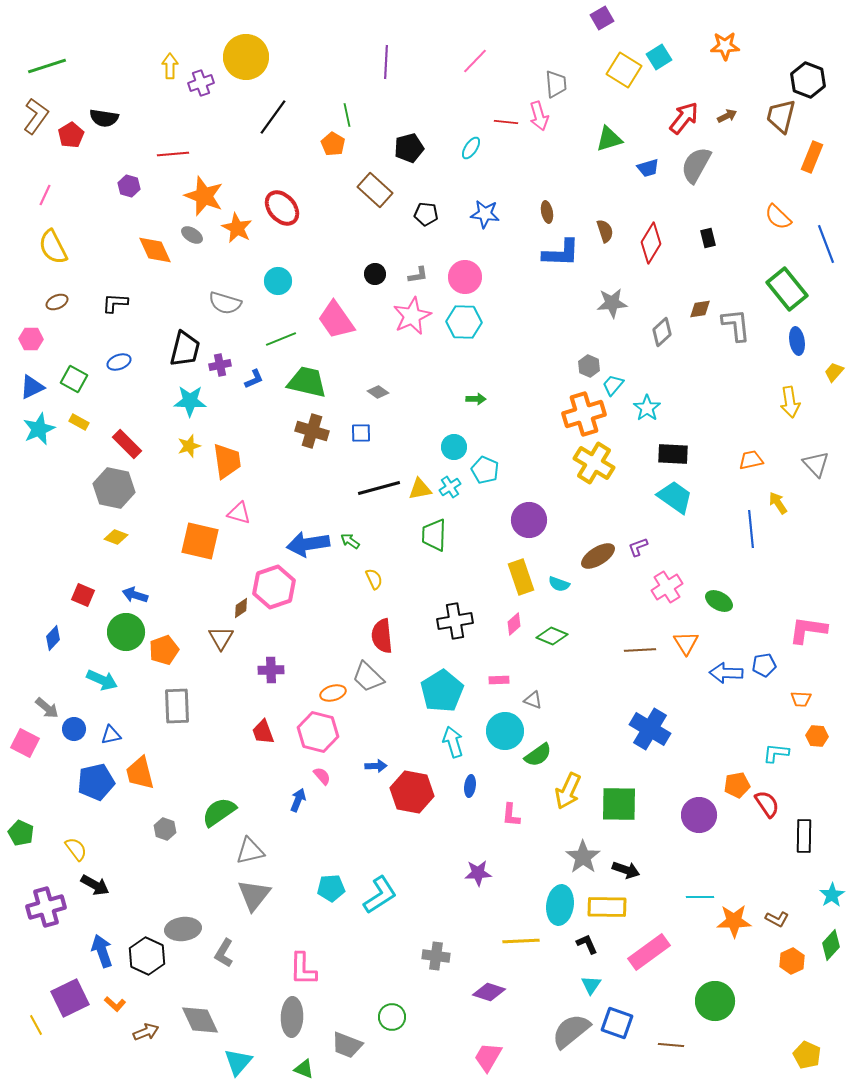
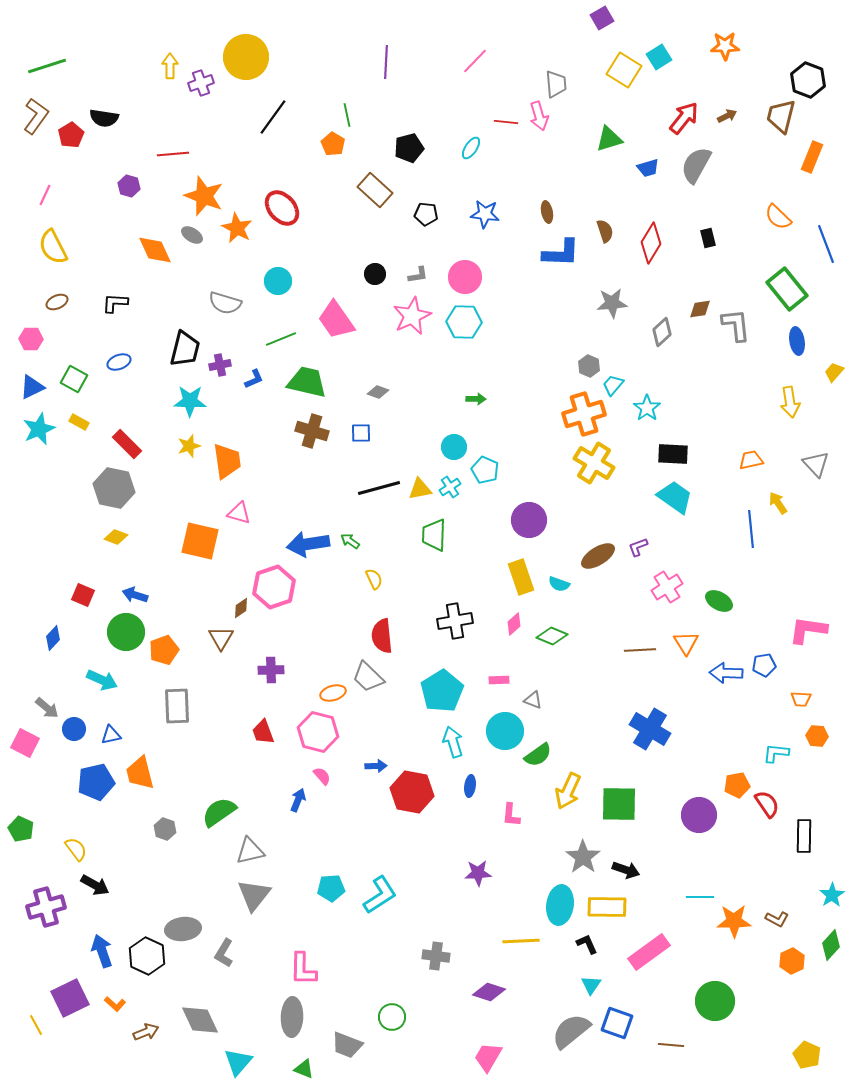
gray diamond at (378, 392): rotated 15 degrees counterclockwise
green pentagon at (21, 833): moved 4 px up
